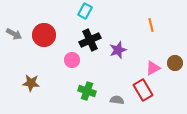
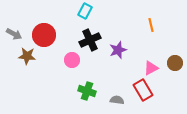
pink triangle: moved 2 px left
brown star: moved 4 px left, 27 px up
